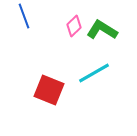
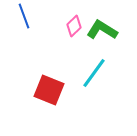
cyan line: rotated 24 degrees counterclockwise
